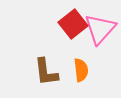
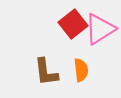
pink triangle: rotated 16 degrees clockwise
